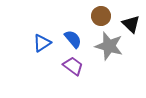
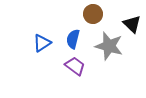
brown circle: moved 8 px left, 2 px up
black triangle: moved 1 px right
blue semicircle: rotated 126 degrees counterclockwise
purple trapezoid: moved 2 px right
